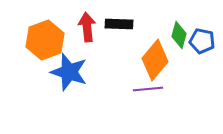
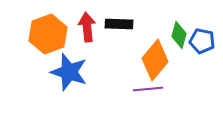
orange hexagon: moved 3 px right, 6 px up
